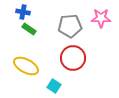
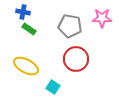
pink star: moved 1 px right
gray pentagon: rotated 15 degrees clockwise
red circle: moved 3 px right, 1 px down
cyan square: moved 1 px left, 1 px down
